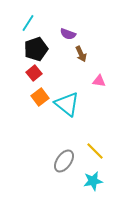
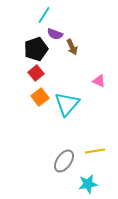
cyan line: moved 16 px right, 8 px up
purple semicircle: moved 13 px left
brown arrow: moved 9 px left, 7 px up
red square: moved 2 px right
pink triangle: rotated 16 degrees clockwise
cyan triangle: rotated 32 degrees clockwise
yellow line: rotated 54 degrees counterclockwise
cyan star: moved 5 px left, 3 px down
